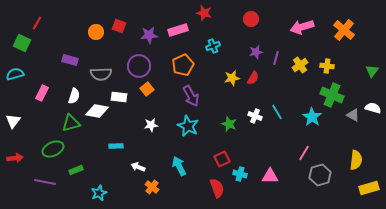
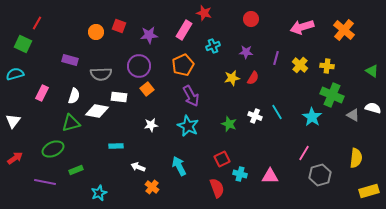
pink rectangle at (178, 30): moved 6 px right; rotated 42 degrees counterclockwise
green square at (22, 43): moved 1 px right, 1 px down
purple star at (256, 52): moved 10 px left; rotated 16 degrees clockwise
yellow cross at (300, 65): rotated 14 degrees counterclockwise
green triangle at (372, 71): rotated 32 degrees counterclockwise
red arrow at (15, 158): rotated 28 degrees counterclockwise
yellow semicircle at (356, 160): moved 2 px up
yellow rectangle at (369, 188): moved 3 px down
